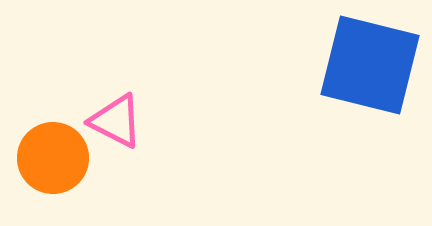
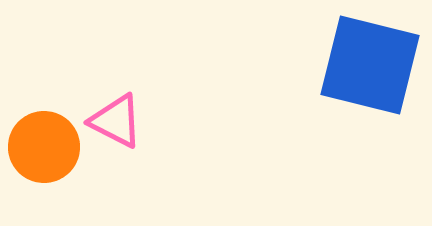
orange circle: moved 9 px left, 11 px up
